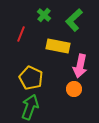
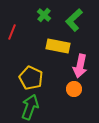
red line: moved 9 px left, 2 px up
